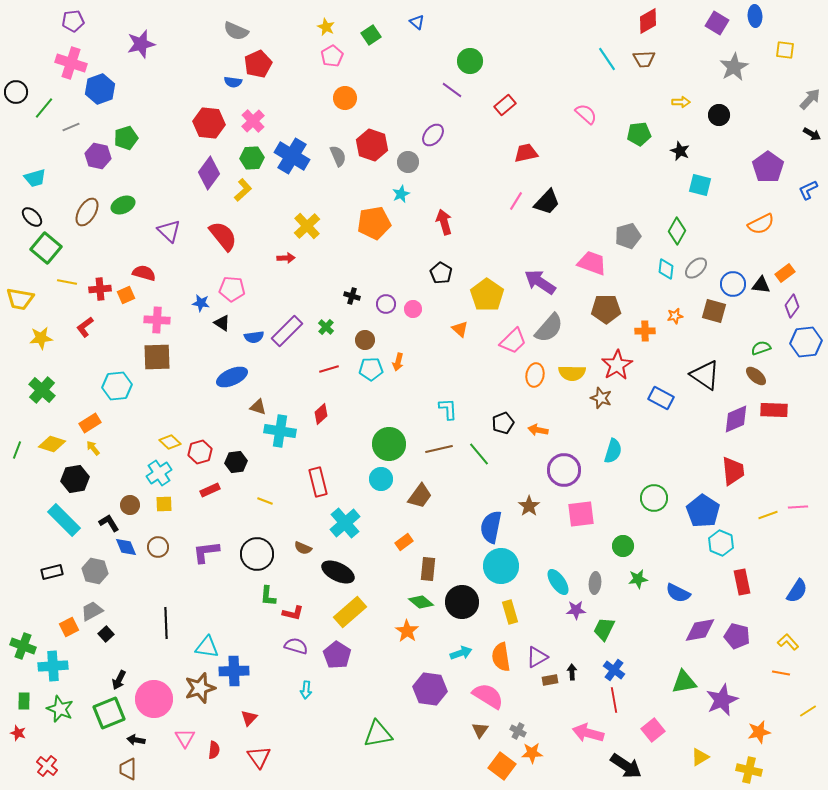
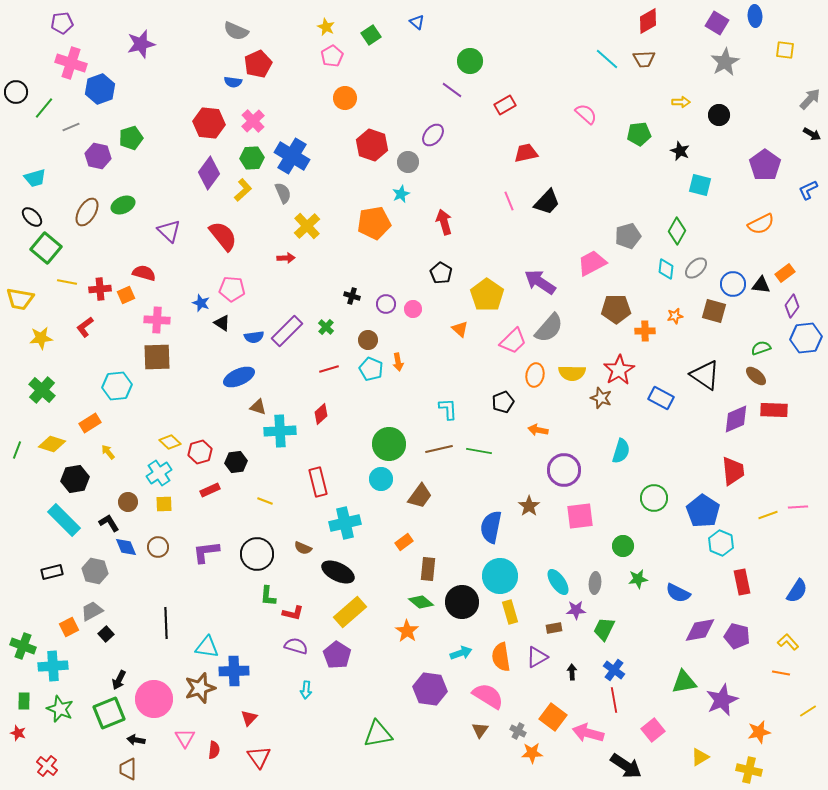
purple pentagon at (73, 21): moved 11 px left, 2 px down
cyan line at (607, 59): rotated 15 degrees counterclockwise
gray star at (734, 67): moved 9 px left, 5 px up
red rectangle at (505, 105): rotated 10 degrees clockwise
green pentagon at (126, 138): moved 5 px right
gray semicircle at (338, 156): moved 55 px left, 37 px down
purple pentagon at (768, 167): moved 3 px left, 2 px up
pink line at (516, 201): moved 7 px left; rotated 54 degrees counterclockwise
pink trapezoid at (592, 263): rotated 48 degrees counterclockwise
blue star at (201, 303): rotated 12 degrees clockwise
brown pentagon at (606, 309): moved 10 px right
brown circle at (365, 340): moved 3 px right
blue hexagon at (806, 342): moved 4 px up
orange arrow at (398, 362): rotated 24 degrees counterclockwise
red star at (617, 365): moved 2 px right, 5 px down
cyan pentagon at (371, 369): rotated 25 degrees clockwise
blue ellipse at (232, 377): moved 7 px right
black pentagon at (503, 423): moved 21 px up
cyan cross at (280, 431): rotated 12 degrees counterclockwise
yellow arrow at (93, 448): moved 15 px right, 4 px down
cyan semicircle at (613, 451): moved 8 px right
green line at (479, 454): moved 3 px up; rotated 40 degrees counterclockwise
brown circle at (130, 505): moved 2 px left, 3 px up
pink square at (581, 514): moved 1 px left, 2 px down
cyan cross at (345, 523): rotated 28 degrees clockwise
cyan circle at (501, 566): moved 1 px left, 10 px down
brown rectangle at (550, 680): moved 4 px right, 52 px up
orange square at (502, 766): moved 51 px right, 49 px up
